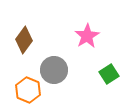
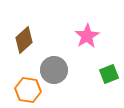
brown diamond: rotated 12 degrees clockwise
green square: rotated 12 degrees clockwise
orange hexagon: rotated 15 degrees counterclockwise
